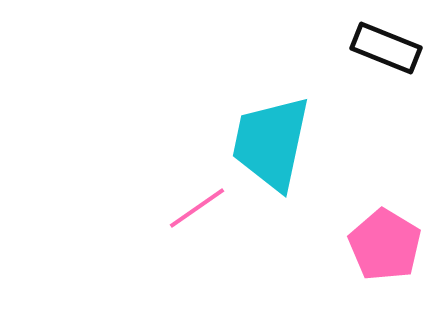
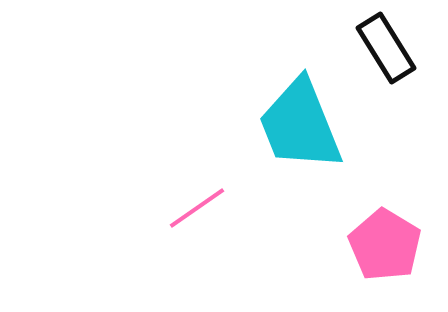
black rectangle: rotated 36 degrees clockwise
cyan trapezoid: moved 29 px right, 18 px up; rotated 34 degrees counterclockwise
